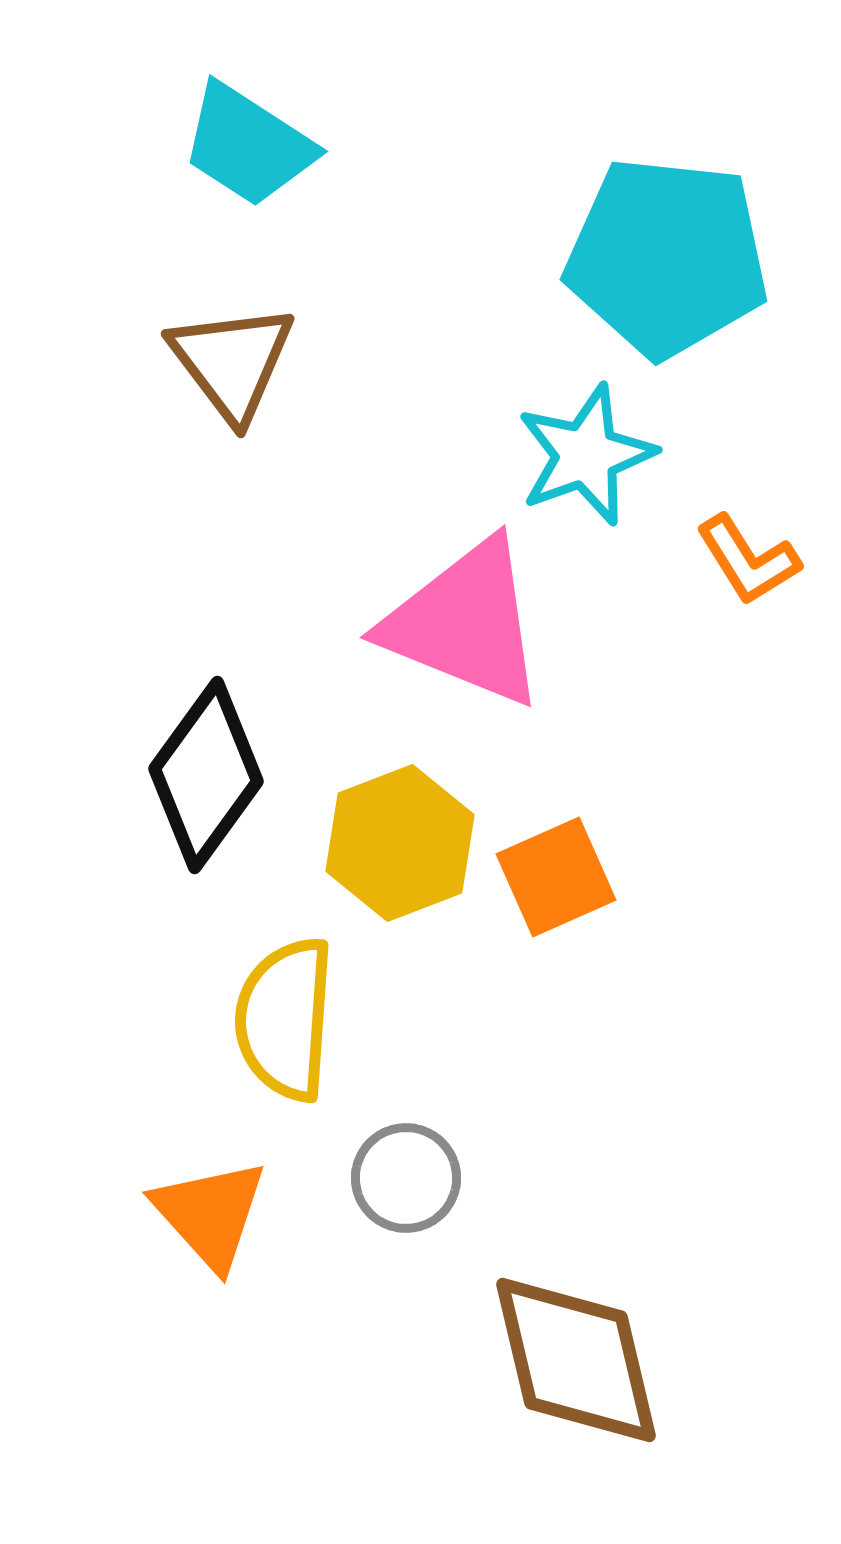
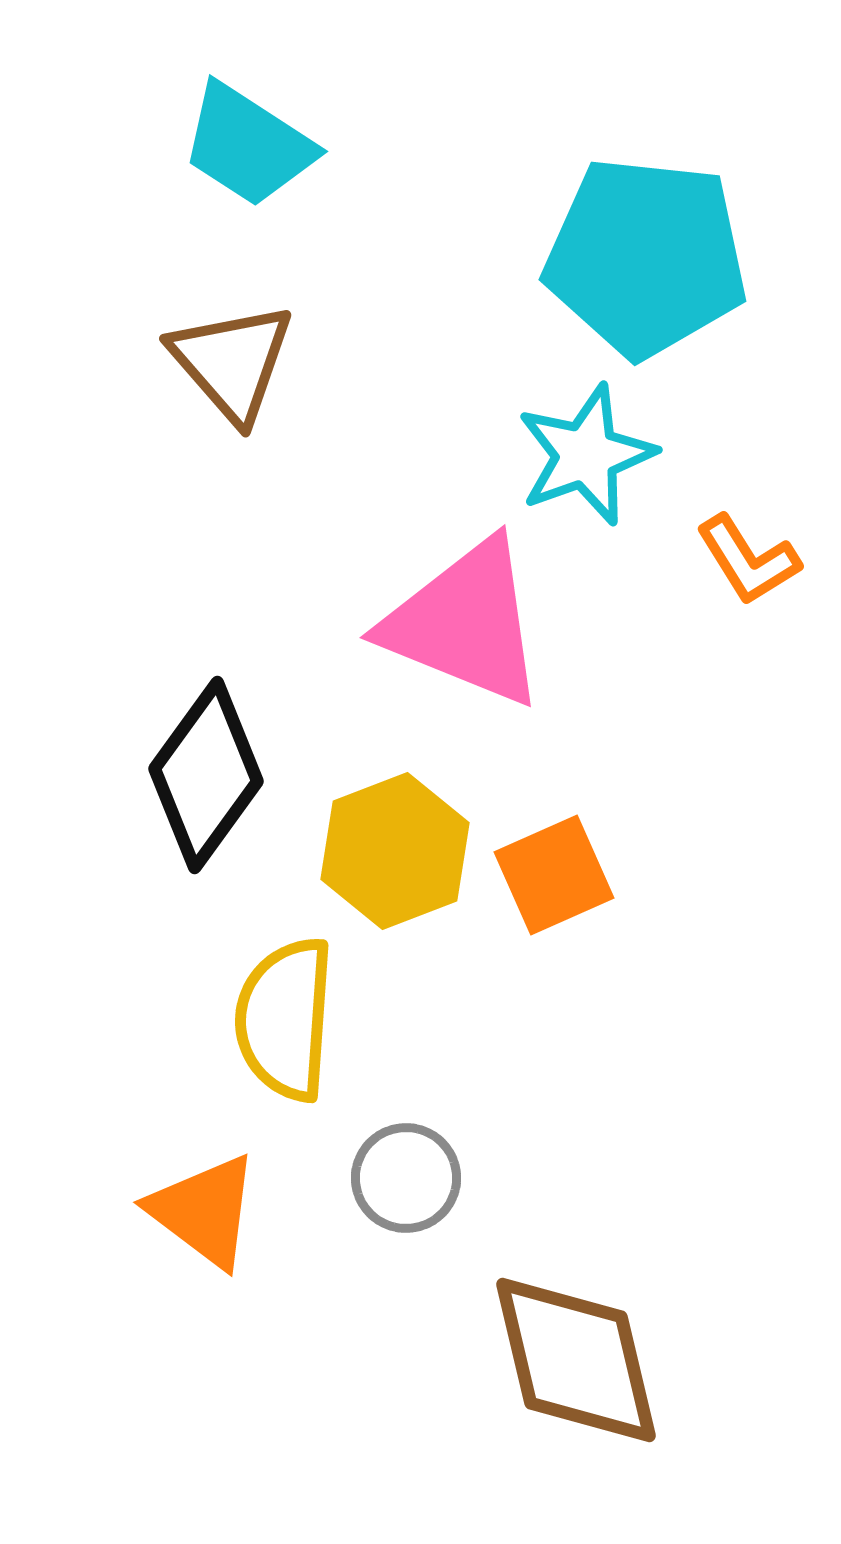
cyan pentagon: moved 21 px left
brown triangle: rotated 4 degrees counterclockwise
yellow hexagon: moved 5 px left, 8 px down
orange square: moved 2 px left, 2 px up
orange triangle: moved 6 px left, 3 px up; rotated 11 degrees counterclockwise
